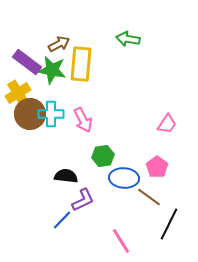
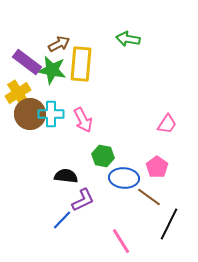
green hexagon: rotated 20 degrees clockwise
